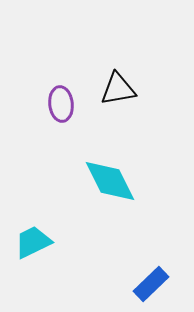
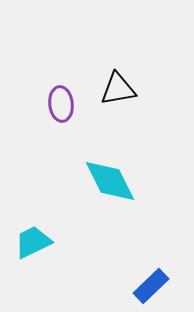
blue rectangle: moved 2 px down
